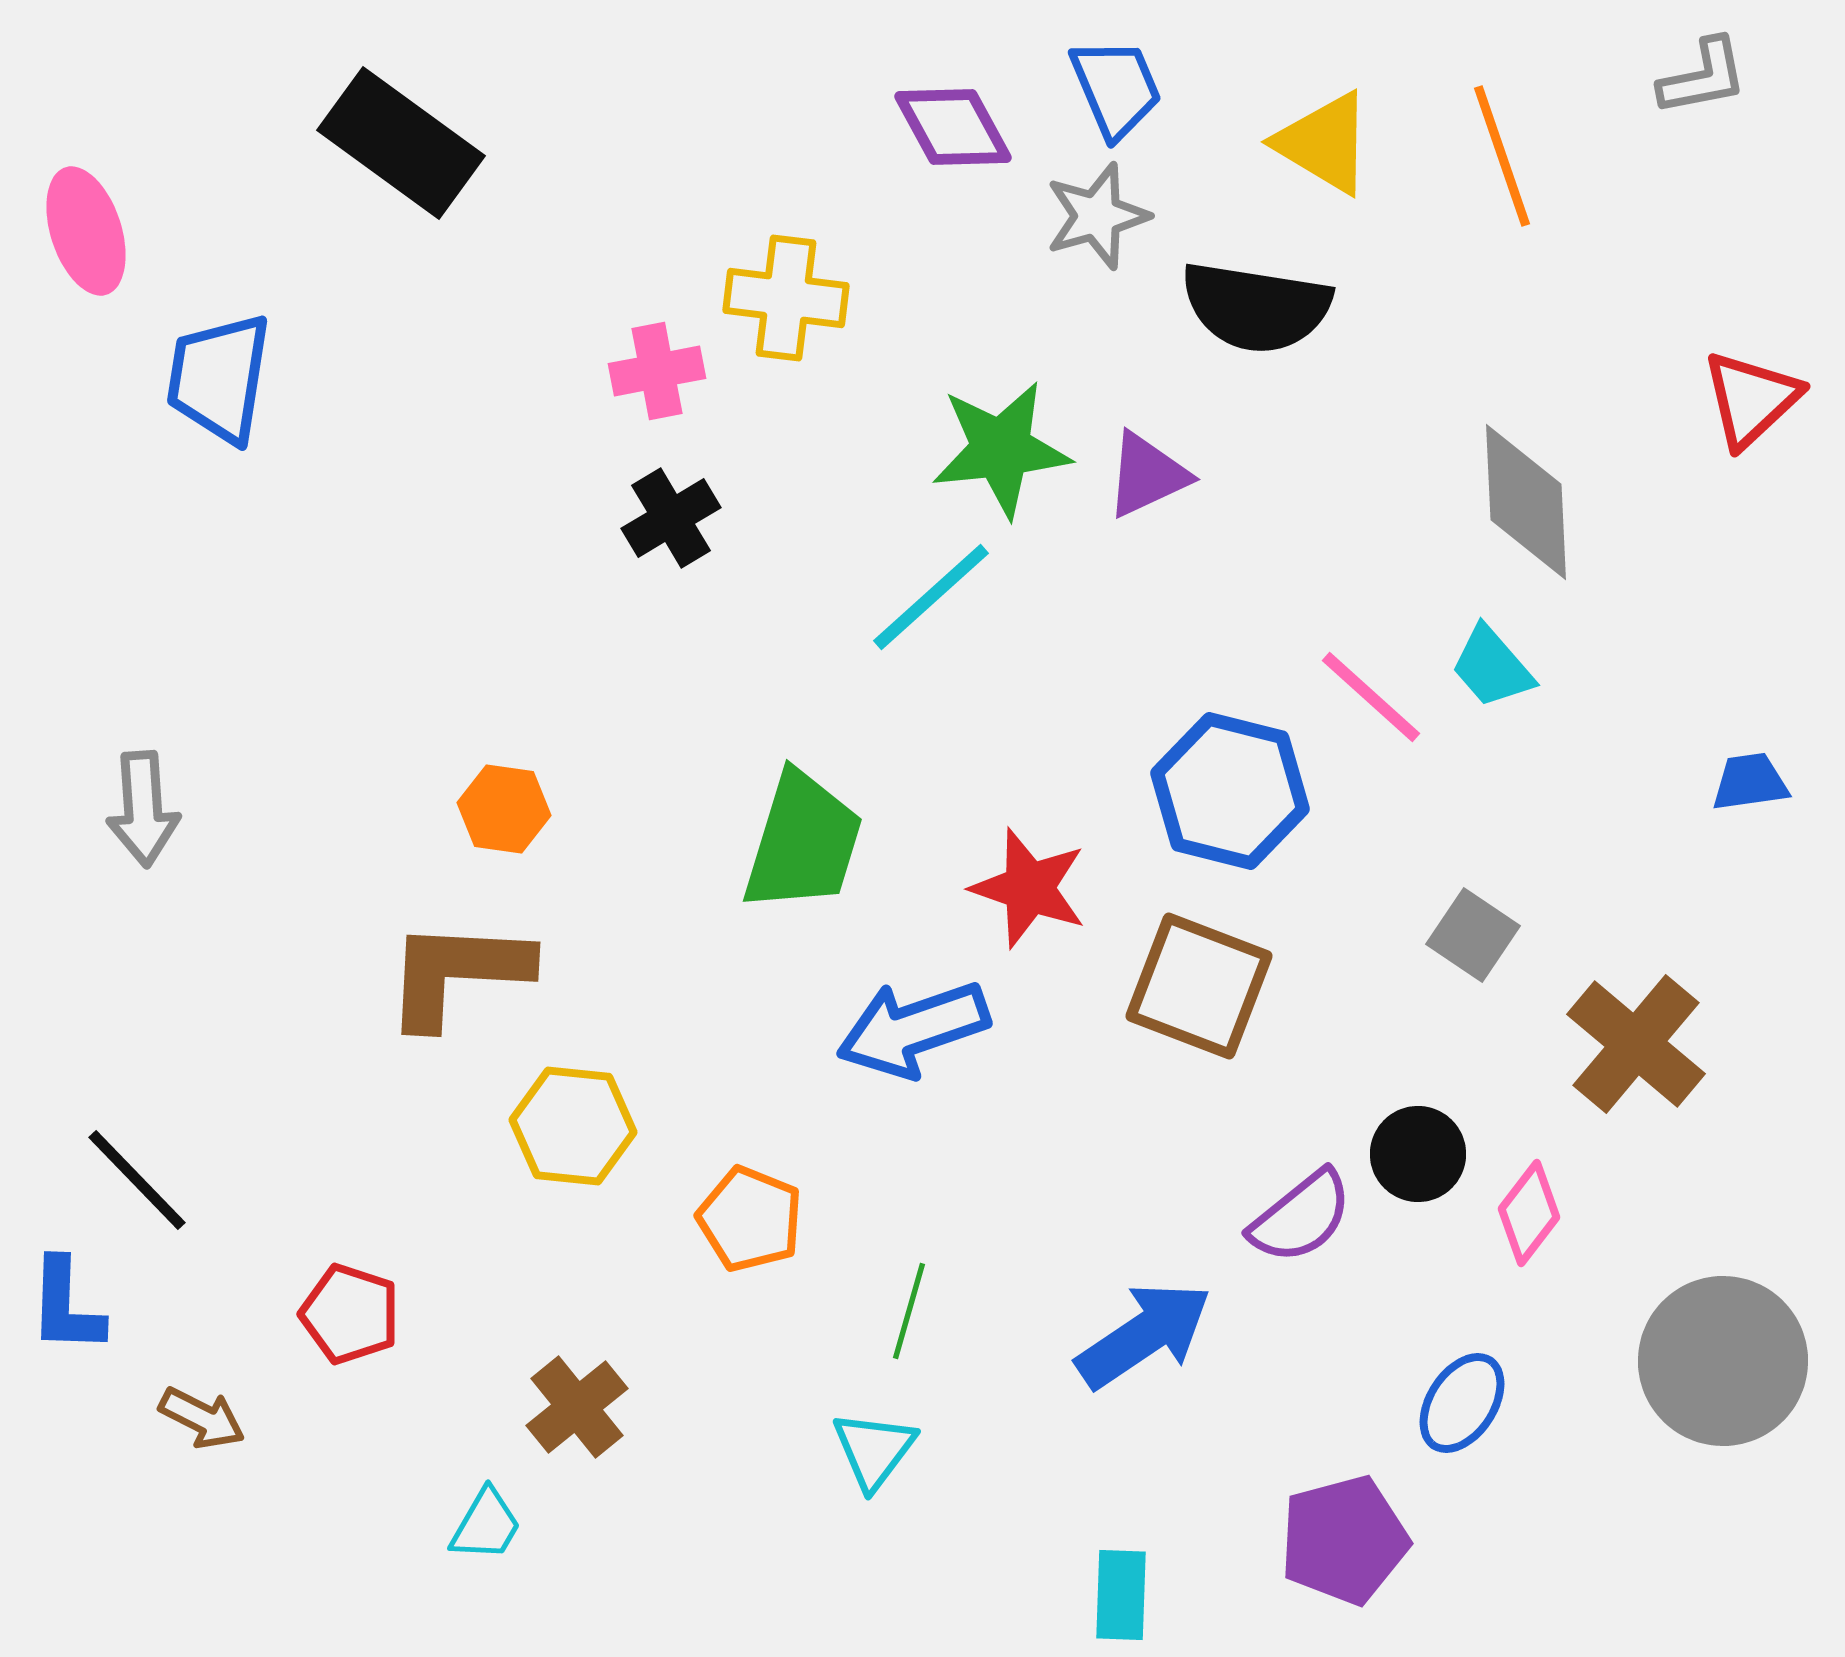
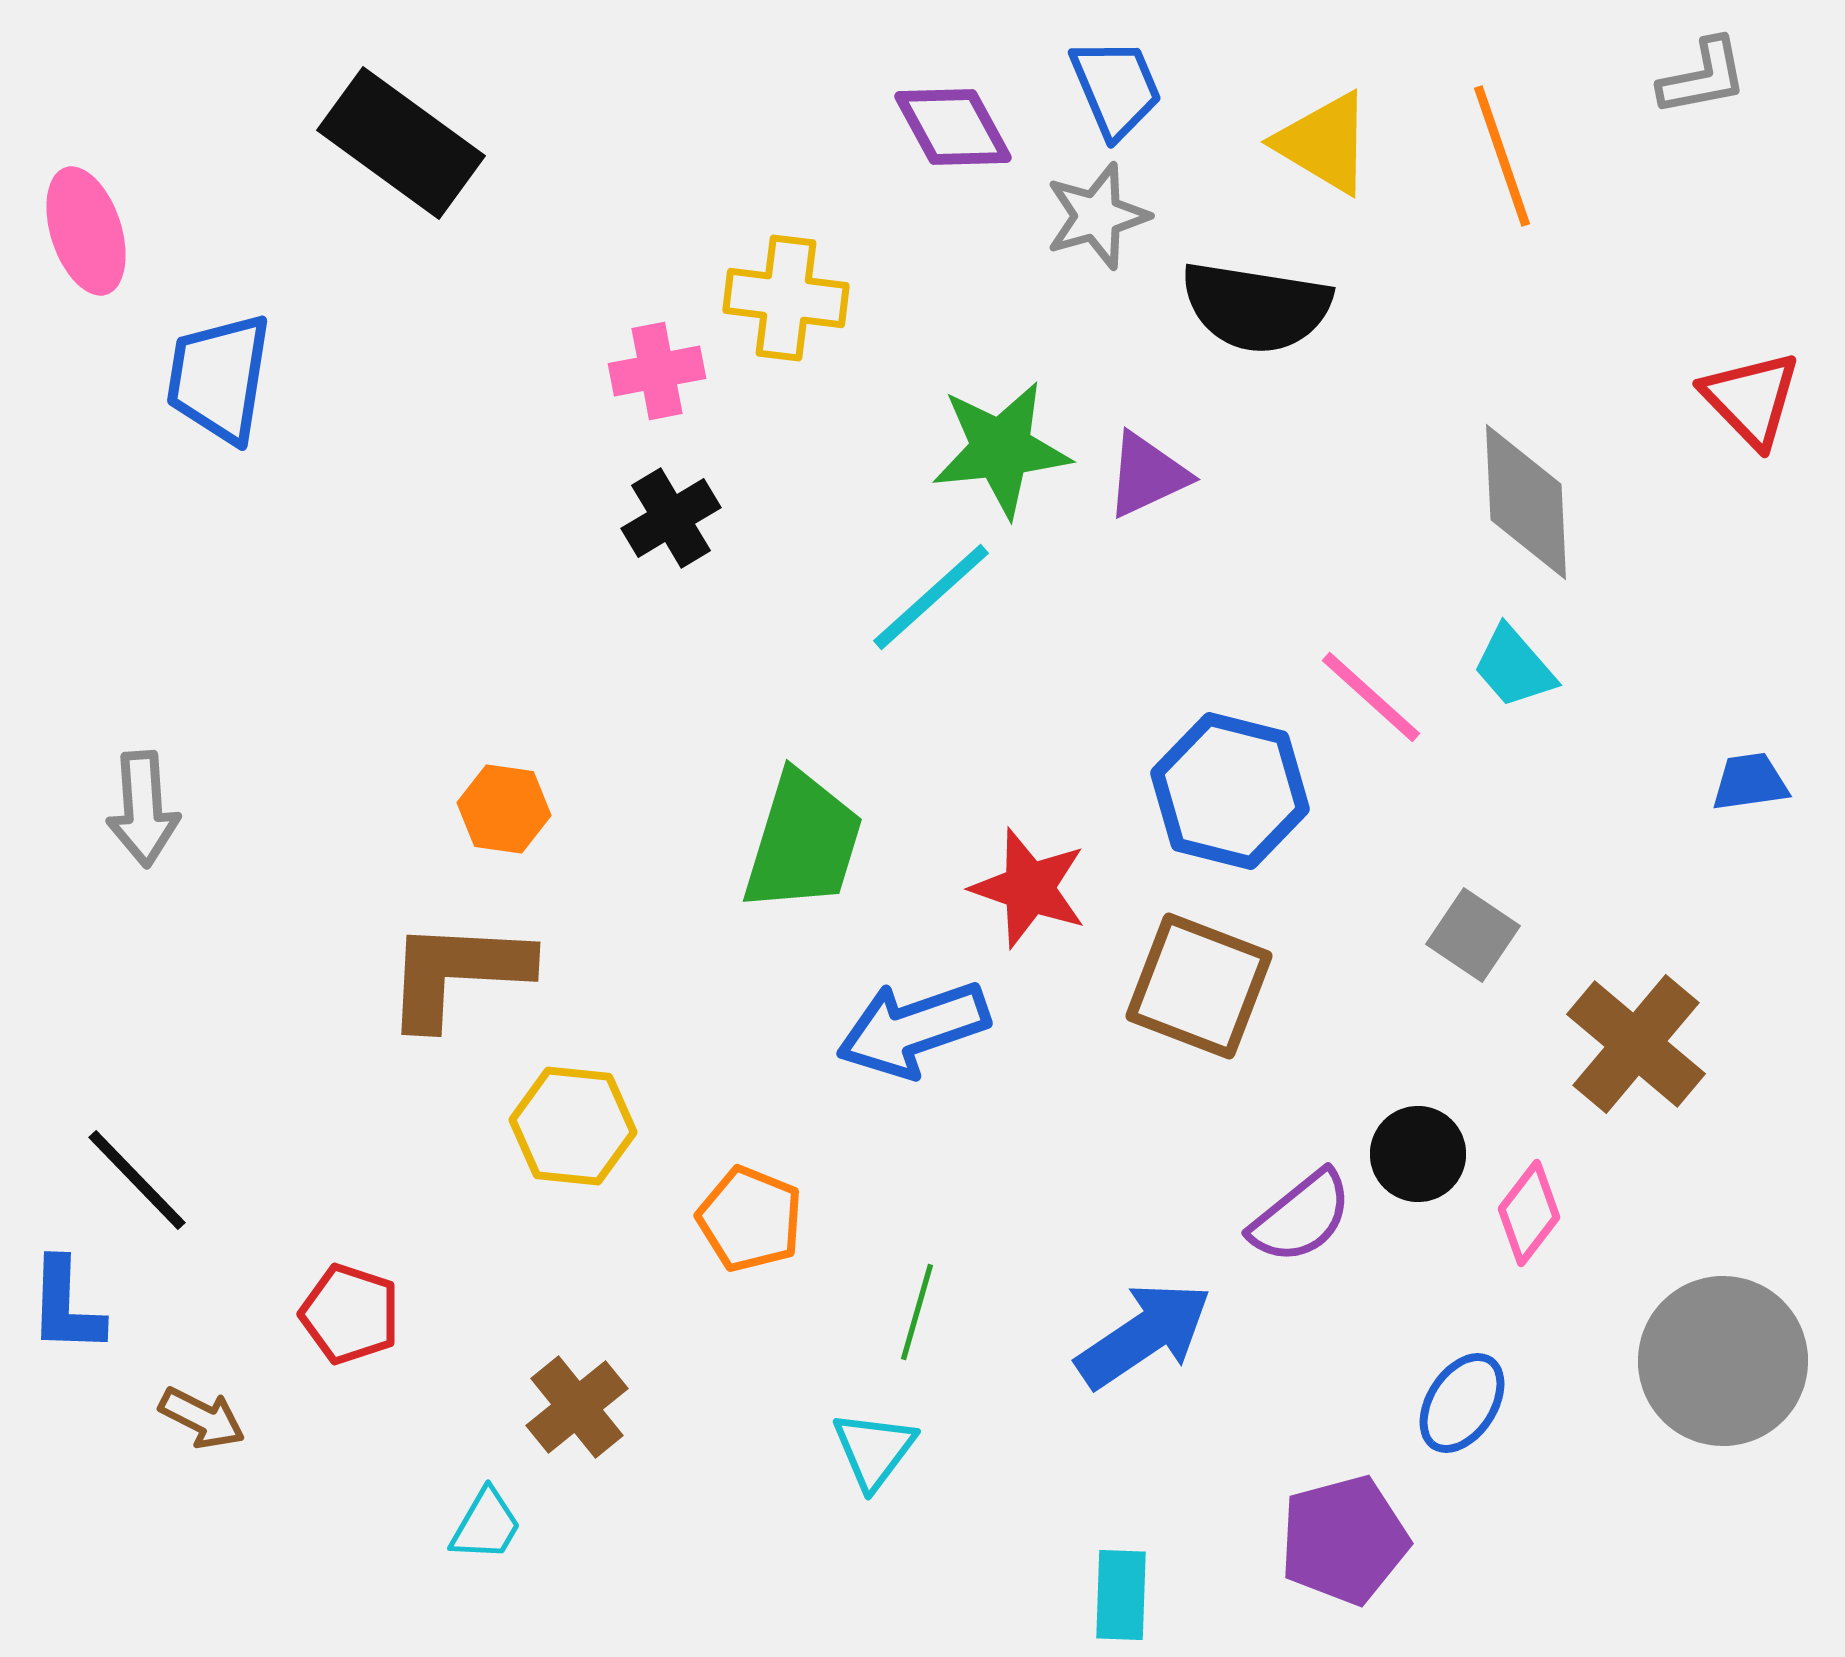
red triangle at (1751, 399): rotated 31 degrees counterclockwise
cyan trapezoid at (1492, 667): moved 22 px right
green line at (909, 1311): moved 8 px right, 1 px down
